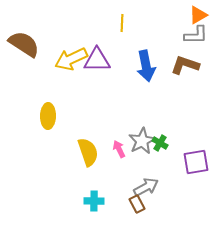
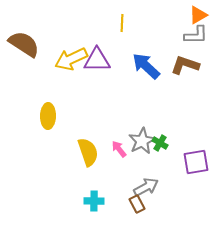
blue arrow: rotated 144 degrees clockwise
pink arrow: rotated 12 degrees counterclockwise
